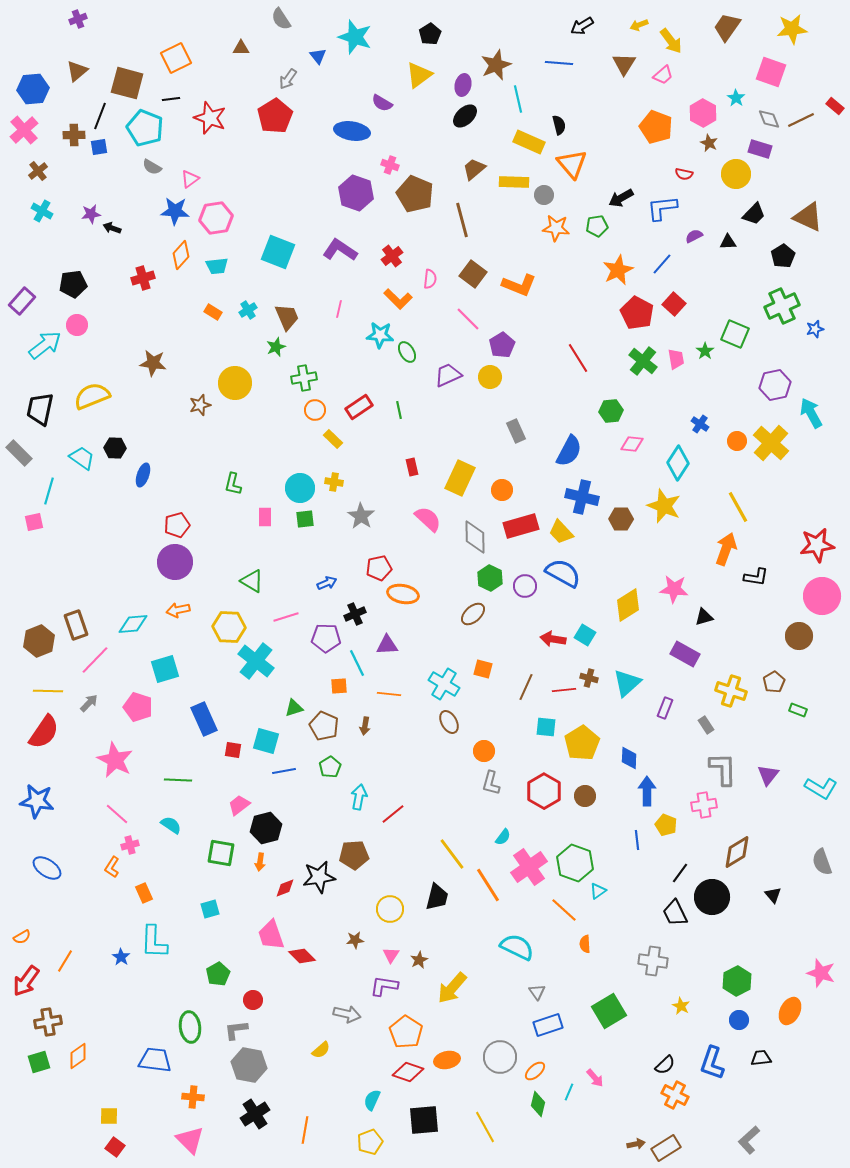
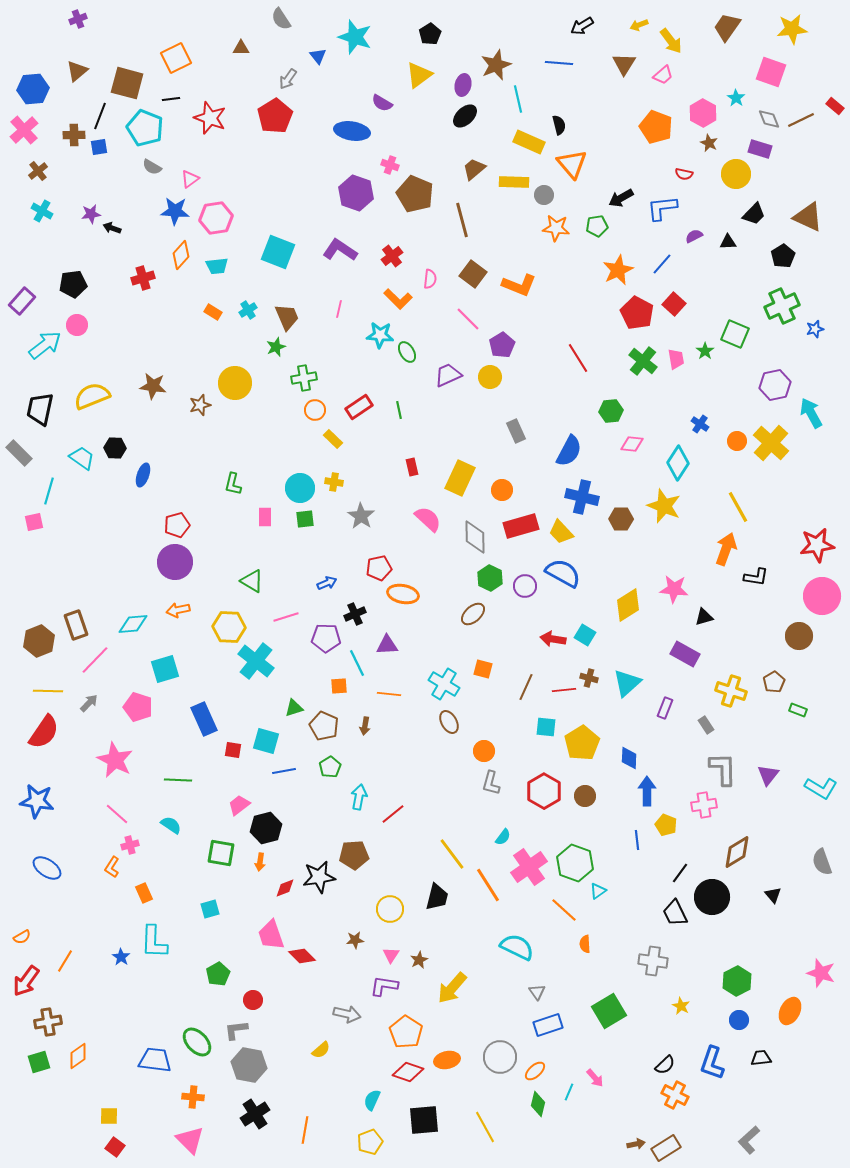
brown star at (153, 363): moved 23 px down
green ellipse at (190, 1027): moved 7 px right, 15 px down; rotated 36 degrees counterclockwise
